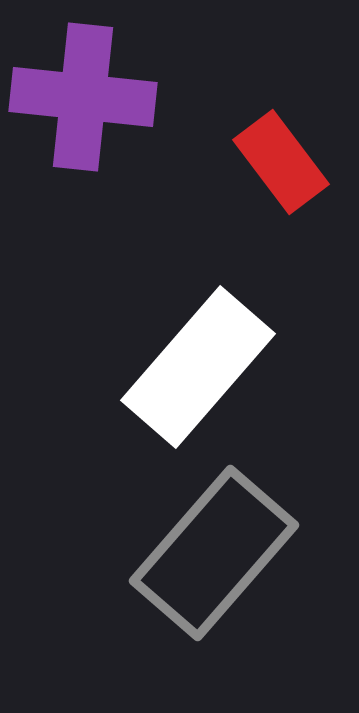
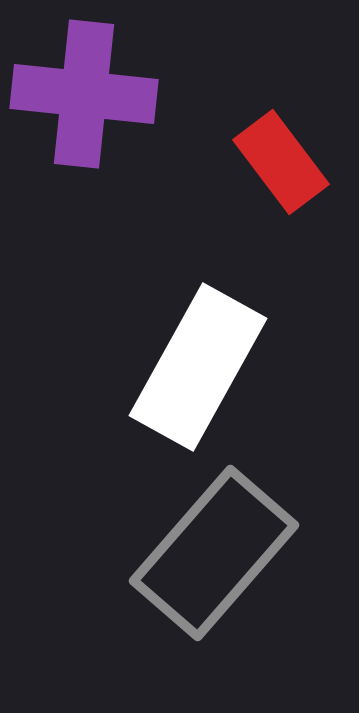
purple cross: moved 1 px right, 3 px up
white rectangle: rotated 12 degrees counterclockwise
